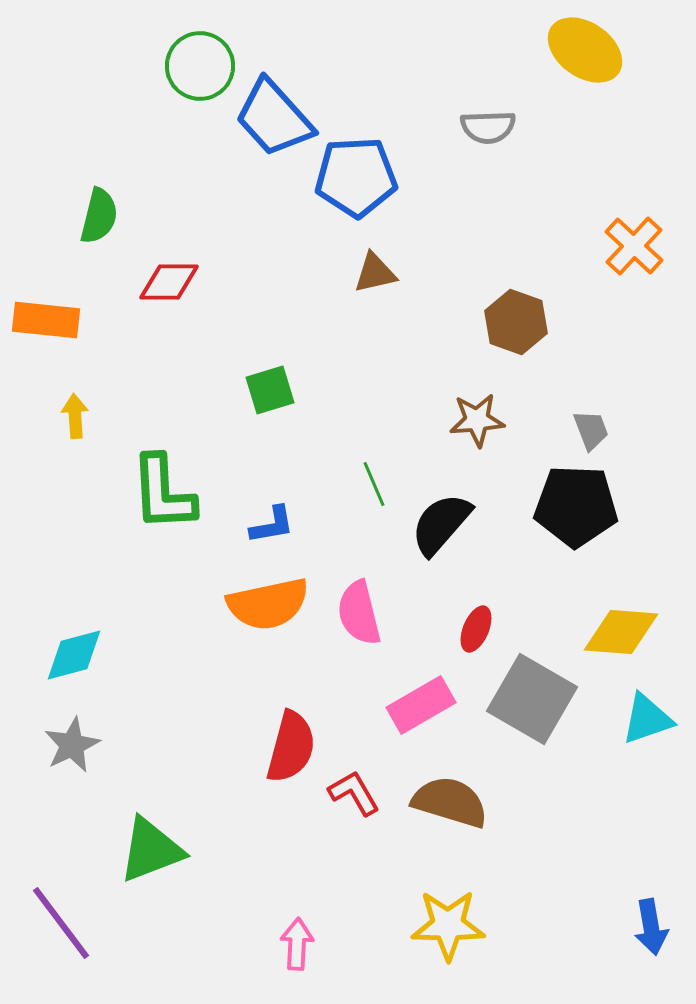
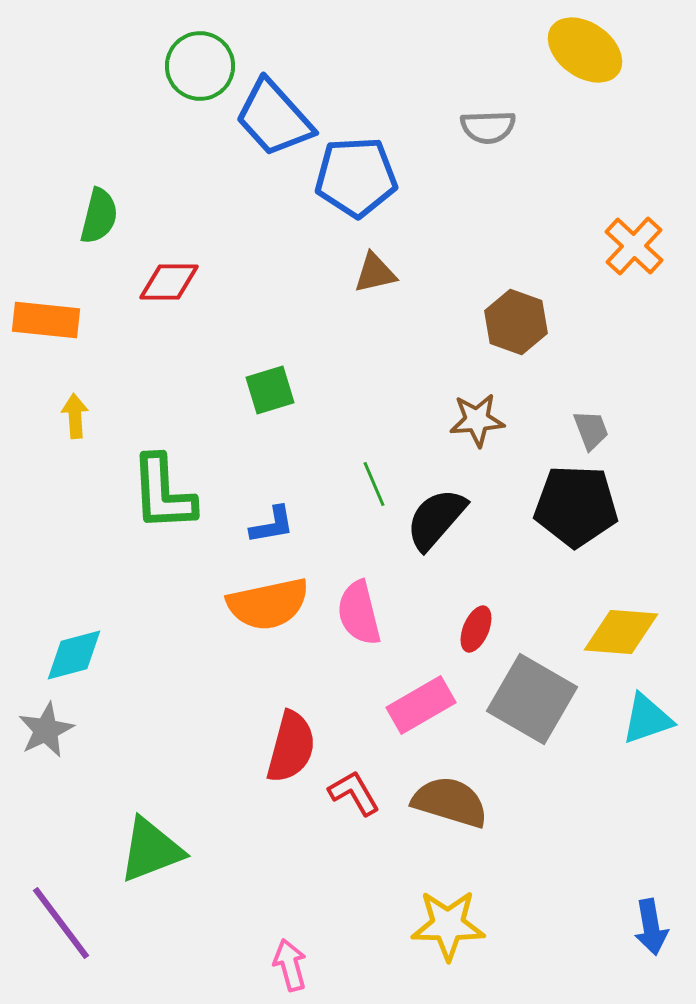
black semicircle: moved 5 px left, 5 px up
gray star: moved 26 px left, 15 px up
pink arrow: moved 7 px left, 21 px down; rotated 18 degrees counterclockwise
